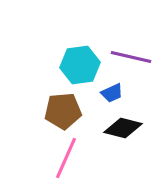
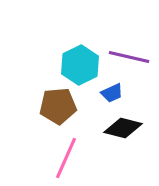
purple line: moved 2 px left
cyan hexagon: rotated 18 degrees counterclockwise
brown pentagon: moved 5 px left, 5 px up
